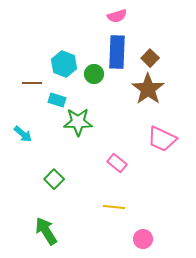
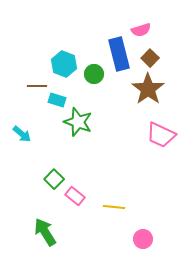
pink semicircle: moved 24 px right, 14 px down
blue rectangle: moved 2 px right, 2 px down; rotated 16 degrees counterclockwise
brown line: moved 5 px right, 3 px down
green star: rotated 20 degrees clockwise
cyan arrow: moved 1 px left
pink trapezoid: moved 1 px left, 4 px up
pink rectangle: moved 42 px left, 33 px down
green arrow: moved 1 px left, 1 px down
